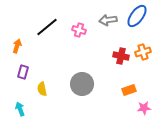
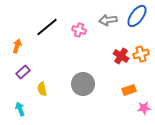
orange cross: moved 2 px left, 2 px down
red cross: rotated 21 degrees clockwise
purple rectangle: rotated 32 degrees clockwise
gray circle: moved 1 px right
